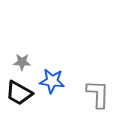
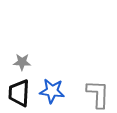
blue star: moved 10 px down
black trapezoid: rotated 64 degrees clockwise
